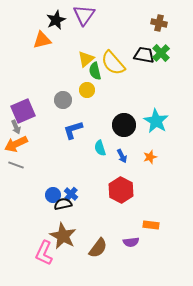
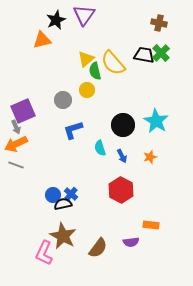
black circle: moved 1 px left
